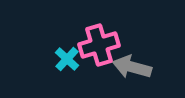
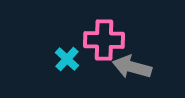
pink cross: moved 5 px right, 5 px up; rotated 18 degrees clockwise
